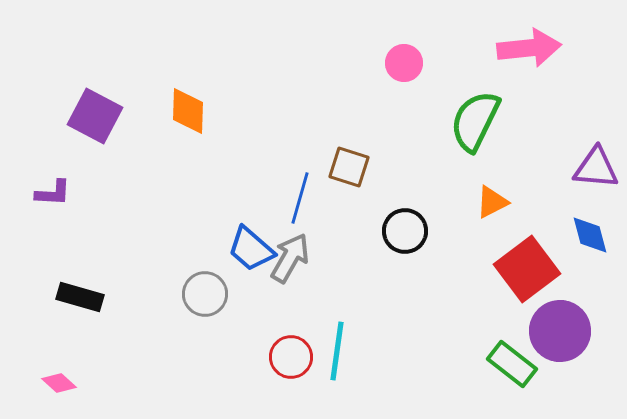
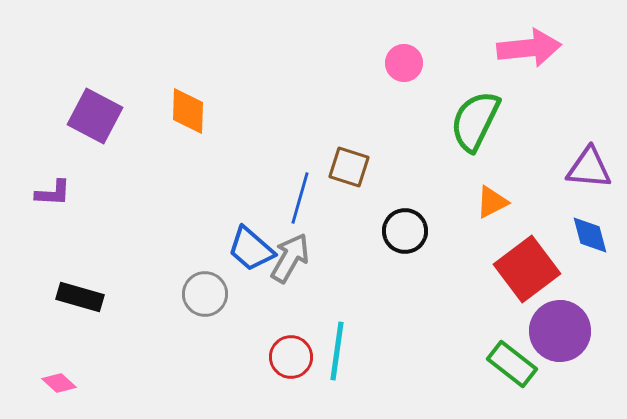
purple triangle: moved 7 px left
